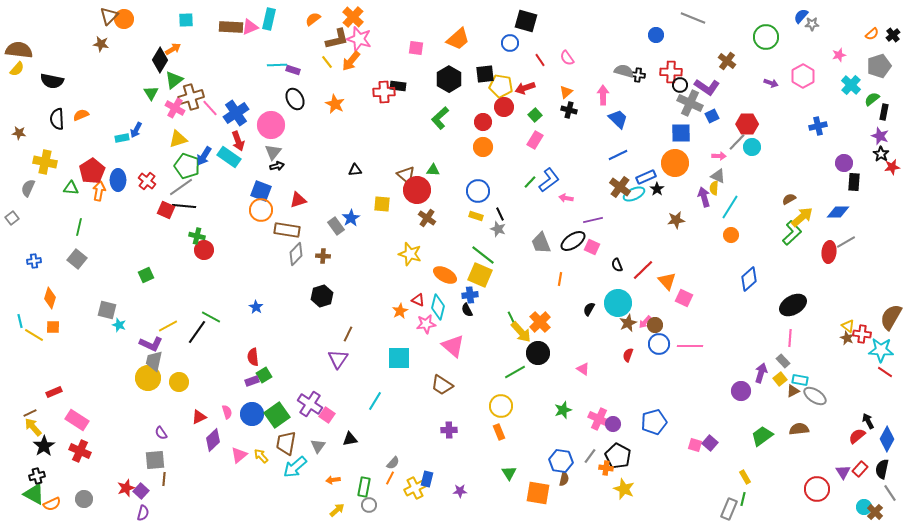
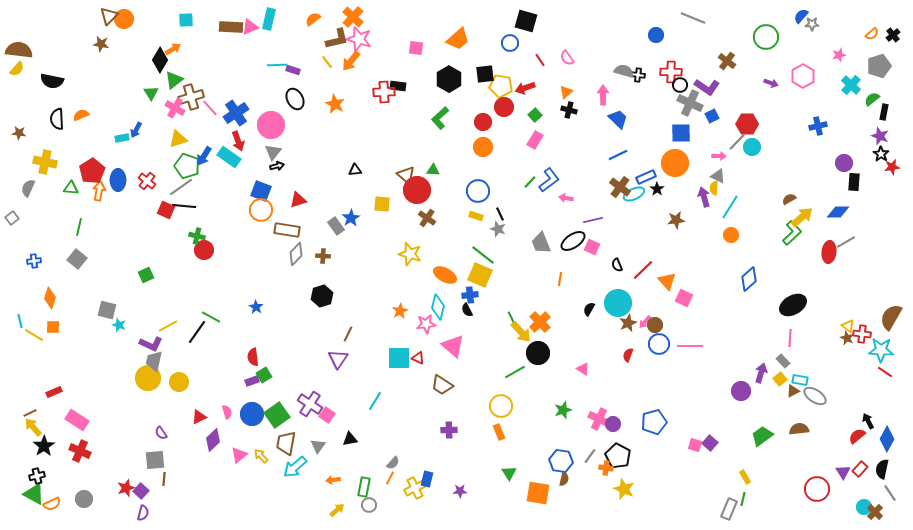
red triangle at (418, 300): moved 58 px down
